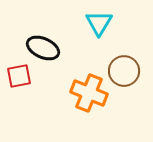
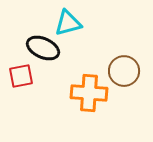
cyan triangle: moved 31 px left; rotated 44 degrees clockwise
red square: moved 2 px right
orange cross: rotated 18 degrees counterclockwise
